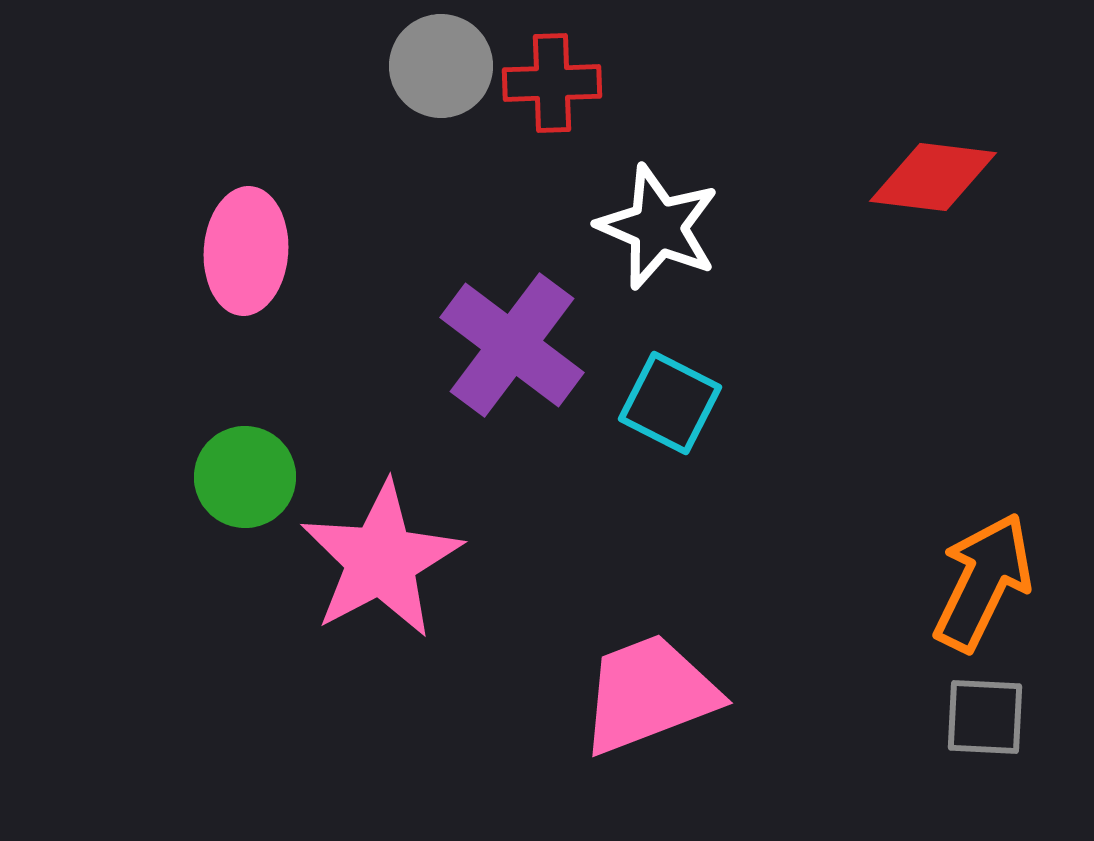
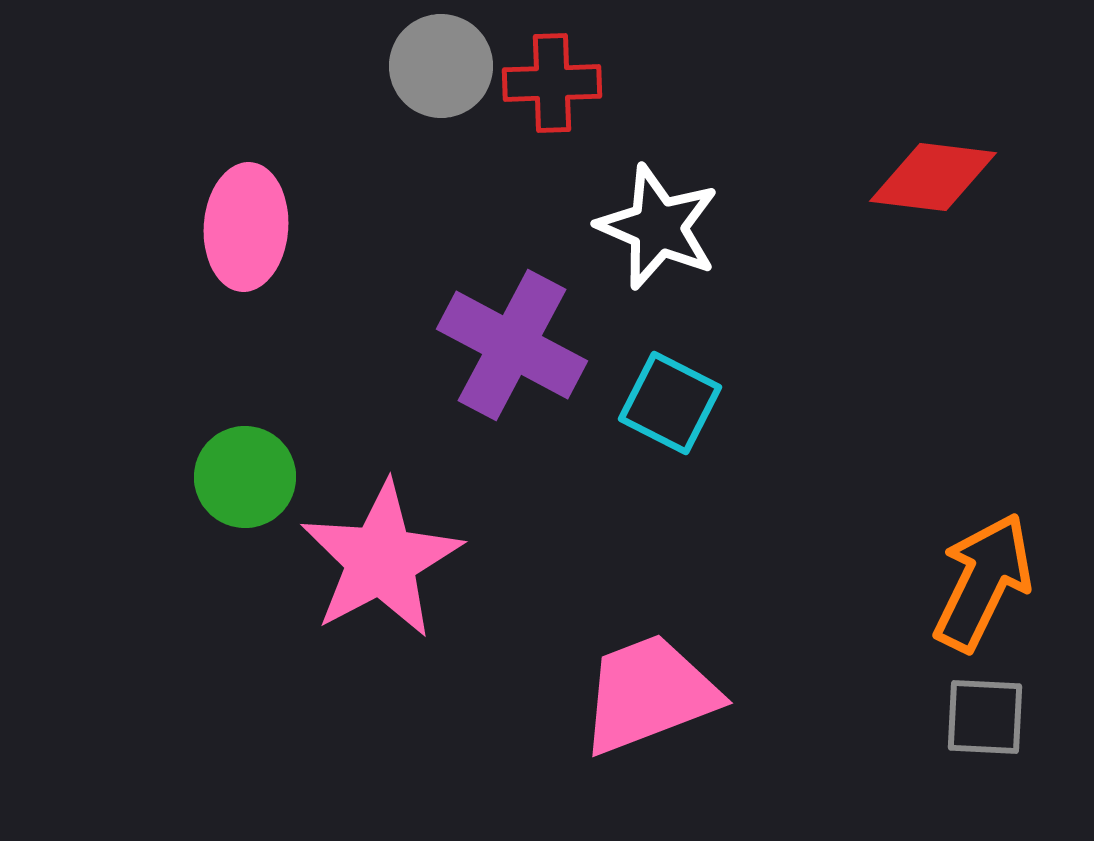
pink ellipse: moved 24 px up
purple cross: rotated 9 degrees counterclockwise
